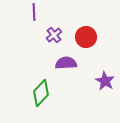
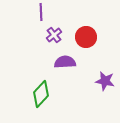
purple line: moved 7 px right
purple semicircle: moved 1 px left, 1 px up
purple star: rotated 18 degrees counterclockwise
green diamond: moved 1 px down
